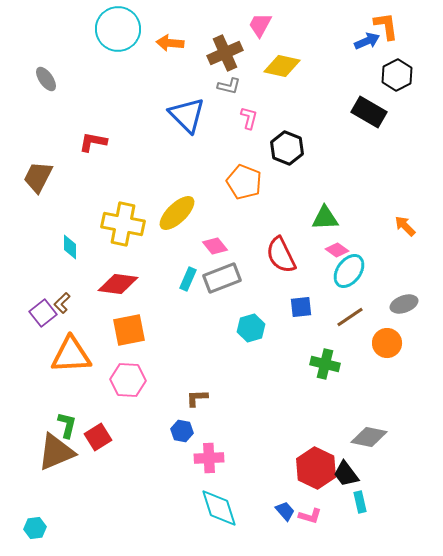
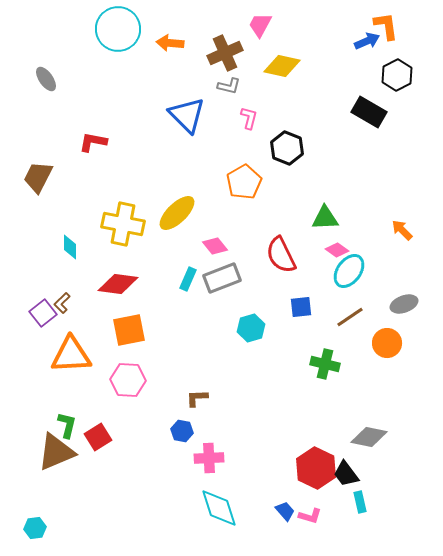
orange pentagon at (244, 182): rotated 20 degrees clockwise
orange arrow at (405, 226): moved 3 px left, 4 px down
